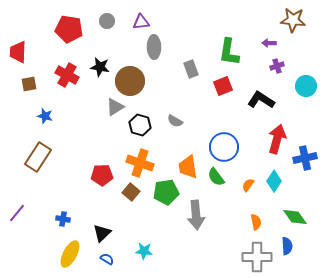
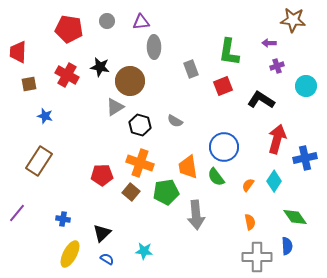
brown rectangle at (38, 157): moved 1 px right, 4 px down
orange semicircle at (256, 222): moved 6 px left
